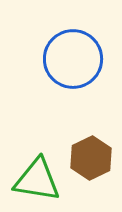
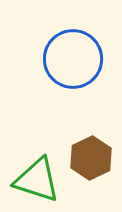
green triangle: rotated 9 degrees clockwise
